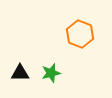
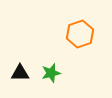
orange hexagon: rotated 20 degrees clockwise
